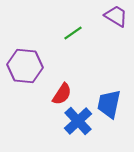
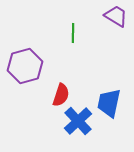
green line: rotated 54 degrees counterclockwise
purple hexagon: rotated 20 degrees counterclockwise
red semicircle: moved 1 px left, 1 px down; rotated 15 degrees counterclockwise
blue trapezoid: moved 1 px up
